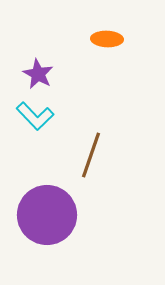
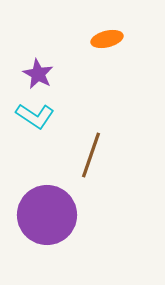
orange ellipse: rotated 16 degrees counterclockwise
cyan L-shape: rotated 12 degrees counterclockwise
